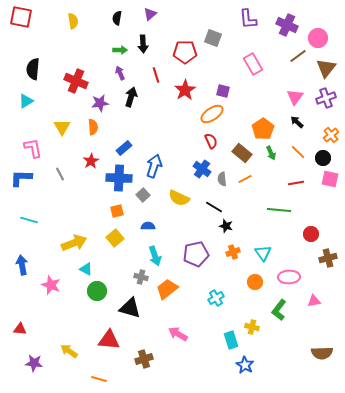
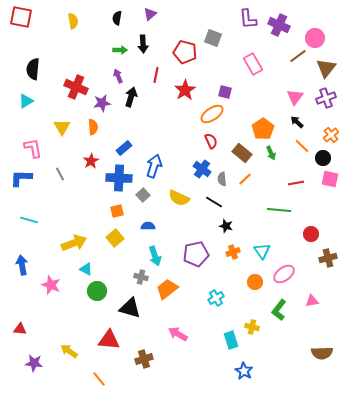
purple cross at (287, 25): moved 8 px left
pink circle at (318, 38): moved 3 px left
red pentagon at (185, 52): rotated 15 degrees clockwise
purple arrow at (120, 73): moved 2 px left, 3 px down
red line at (156, 75): rotated 28 degrees clockwise
red cross at (76, 81): moved 6 px down
purple square at (223, 91): moved 2 px right, 1 px down
purple star at (100, 103): moved 2 px right
orange line at (298, 152): moved 4 px right, 6 px up
orange line at (245, 179): rotated 16 degrees counterclockwise
black line at (214, 207): moved 5 px up
cyan triangle at (263, 253): moved 1 px left, 2 px up
pink ellipse at (289, 277): moved 5 px left, 3 px up; rotated 35 degrees counterclockwise
pink triangle at (314, 301): moved 2 px left
blue star at (245, 365): moved 1 px left, 6 px down
orange line at (99, 379): rotated 35 degrees clockwise
